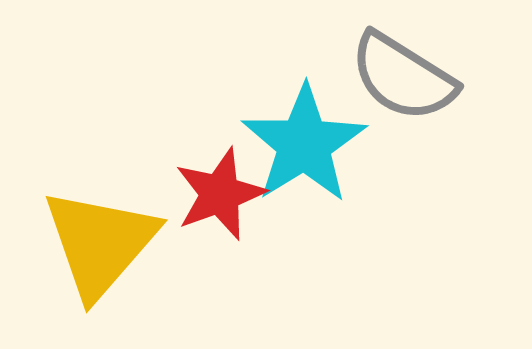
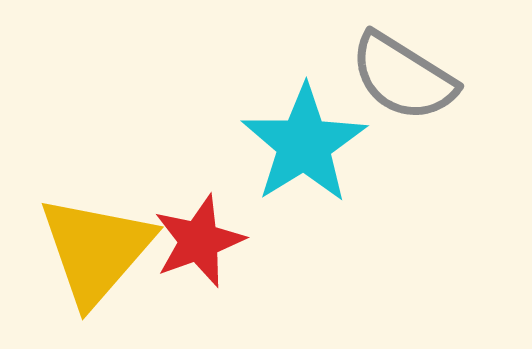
red star: moved 21 px left, 47 px down
yellow triangle: moved 4 px left, 7 px down
